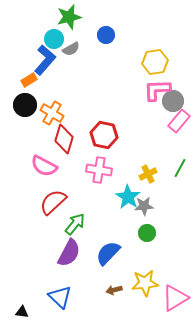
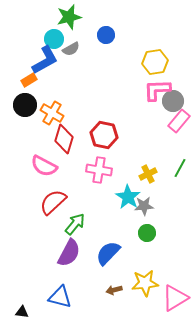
blue L-shape: rotated 20 degrees clockwise
blue triangle: rotated 30 degrees counterclockwise
